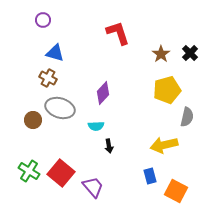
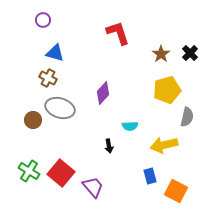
cyan semicircle: moved 34 px right
